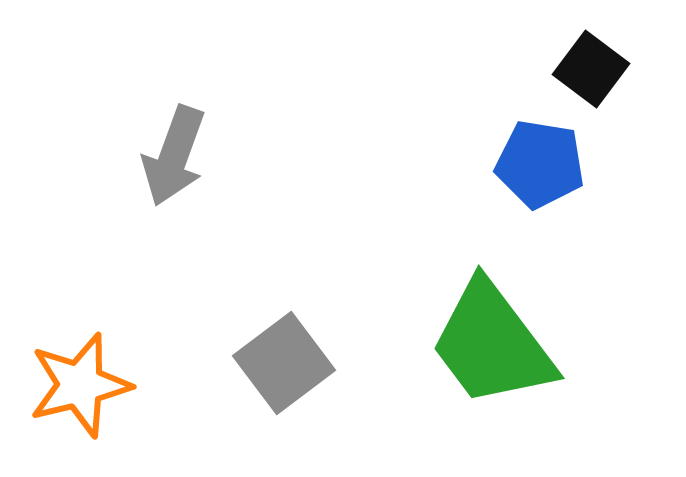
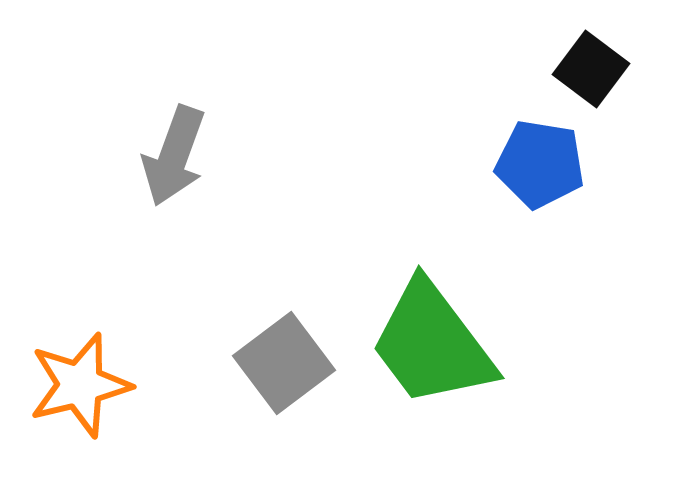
green trapezoid: moved 60 px left
